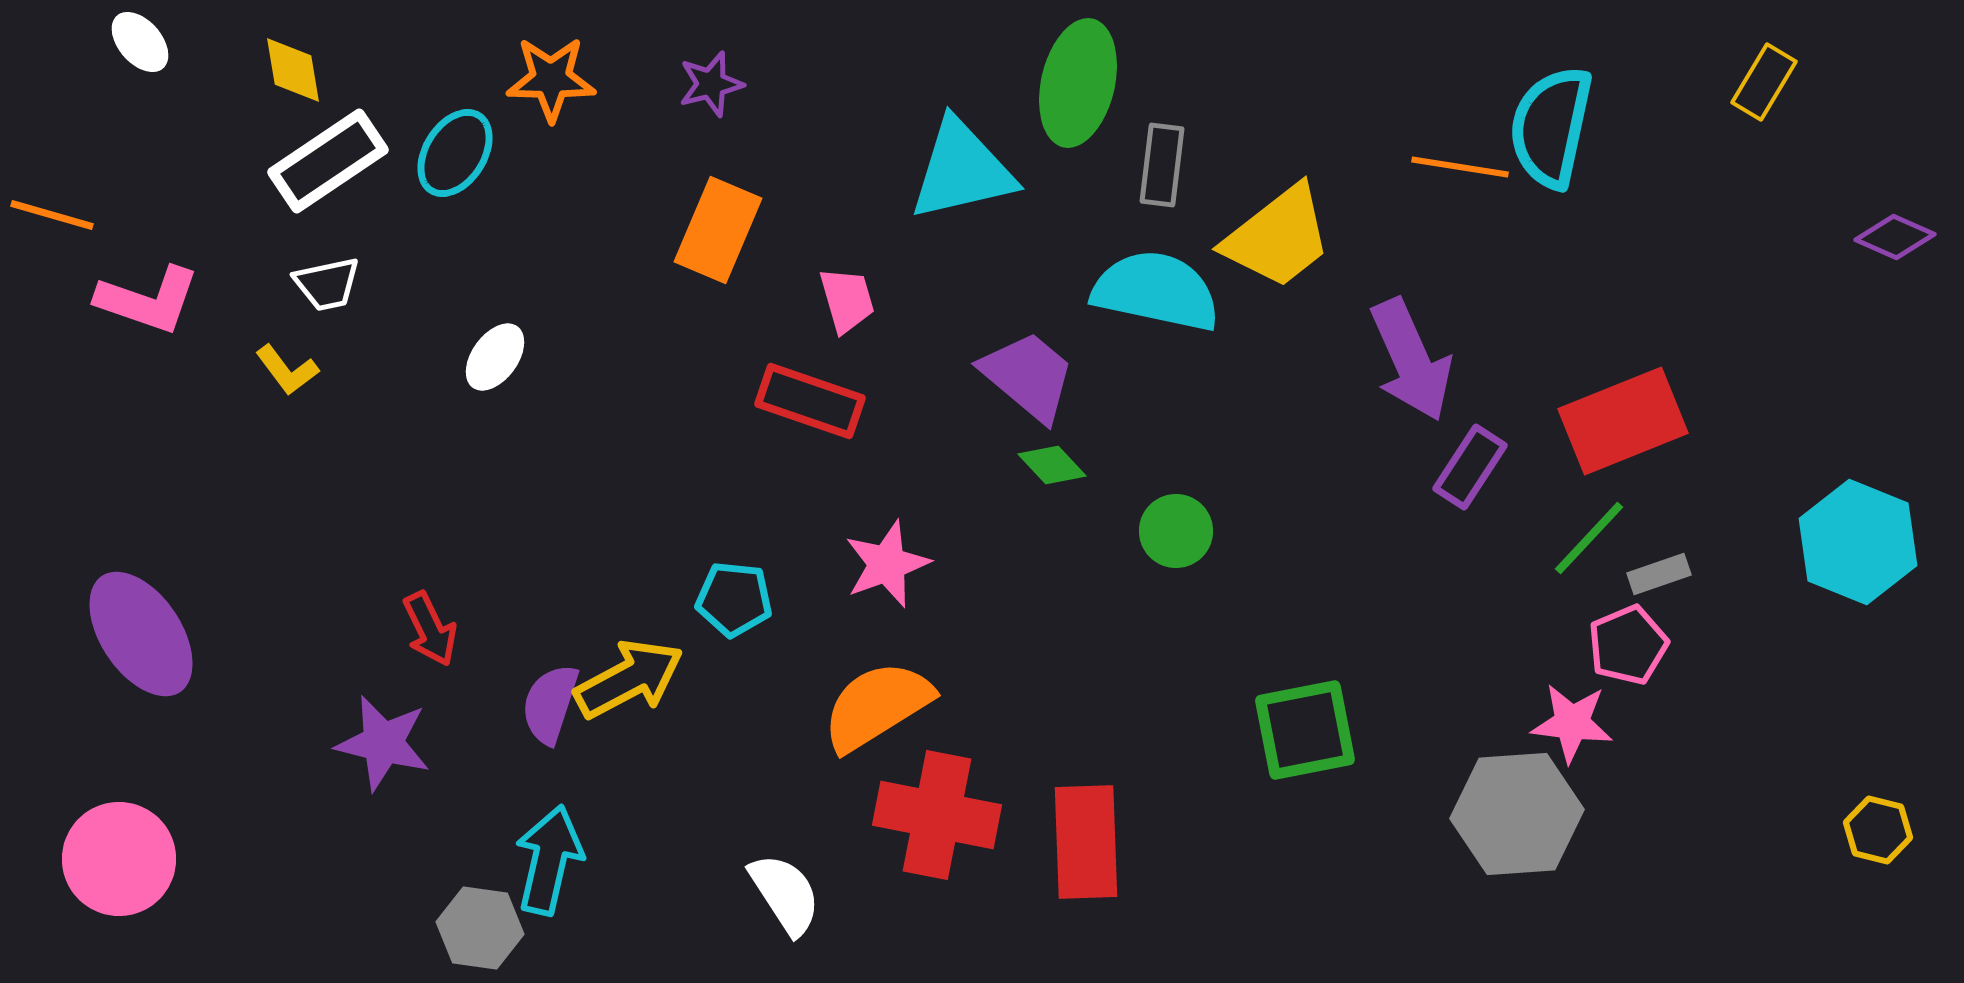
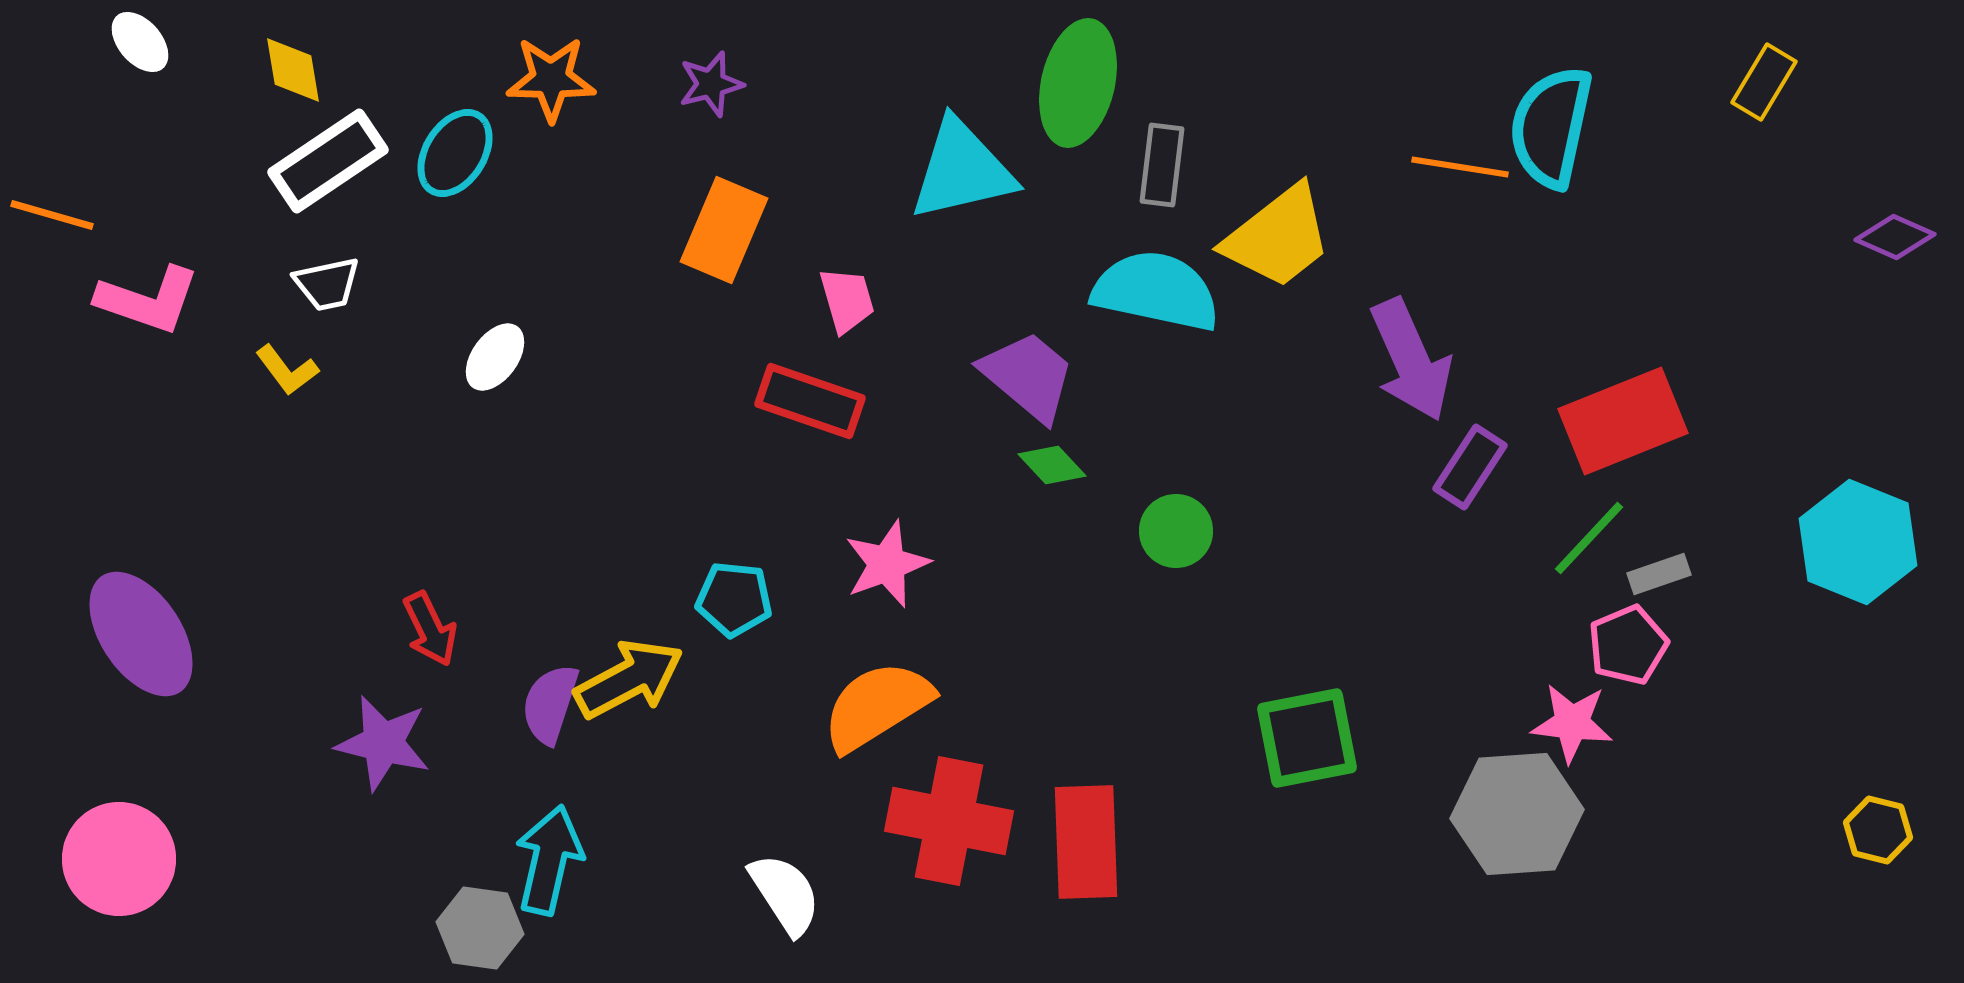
orange rectangle at (718, 230): moved 6 px right
green square at (1305, 730): moved 2 px right, 8 px down
red cross at (937, 815): moved 12 px right, 6 px down
